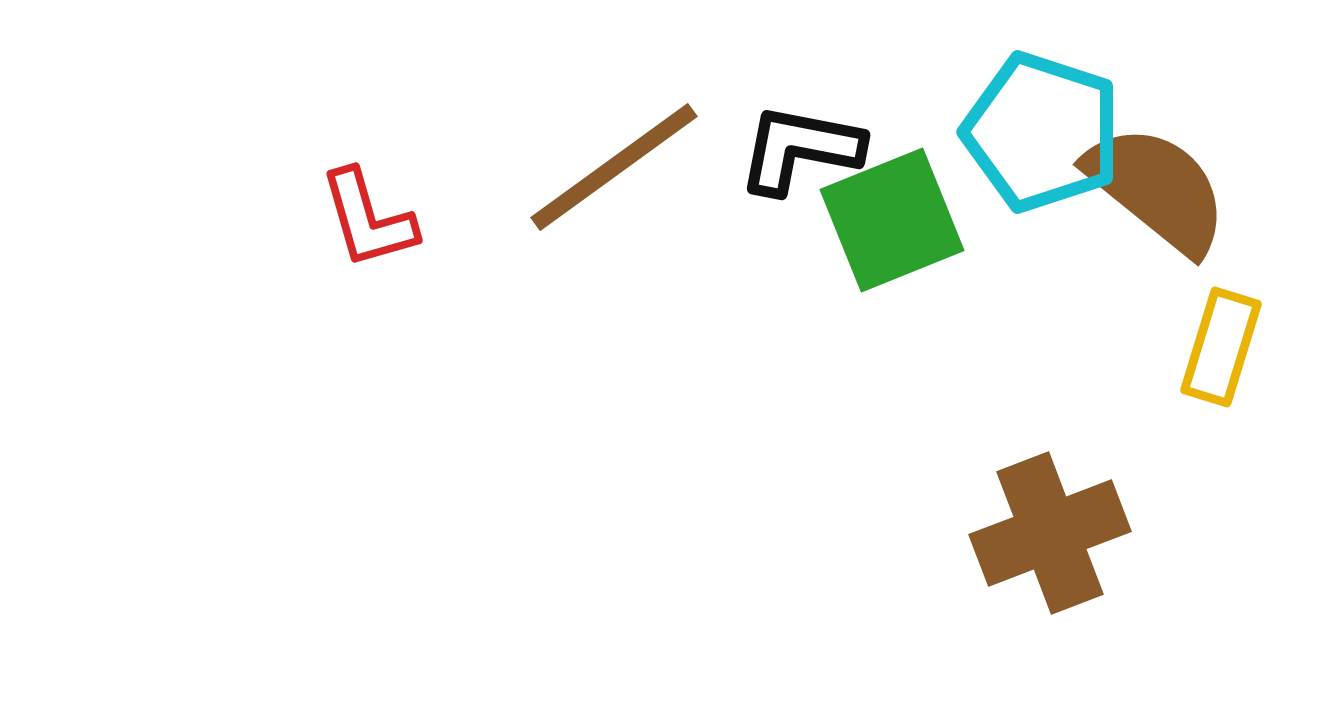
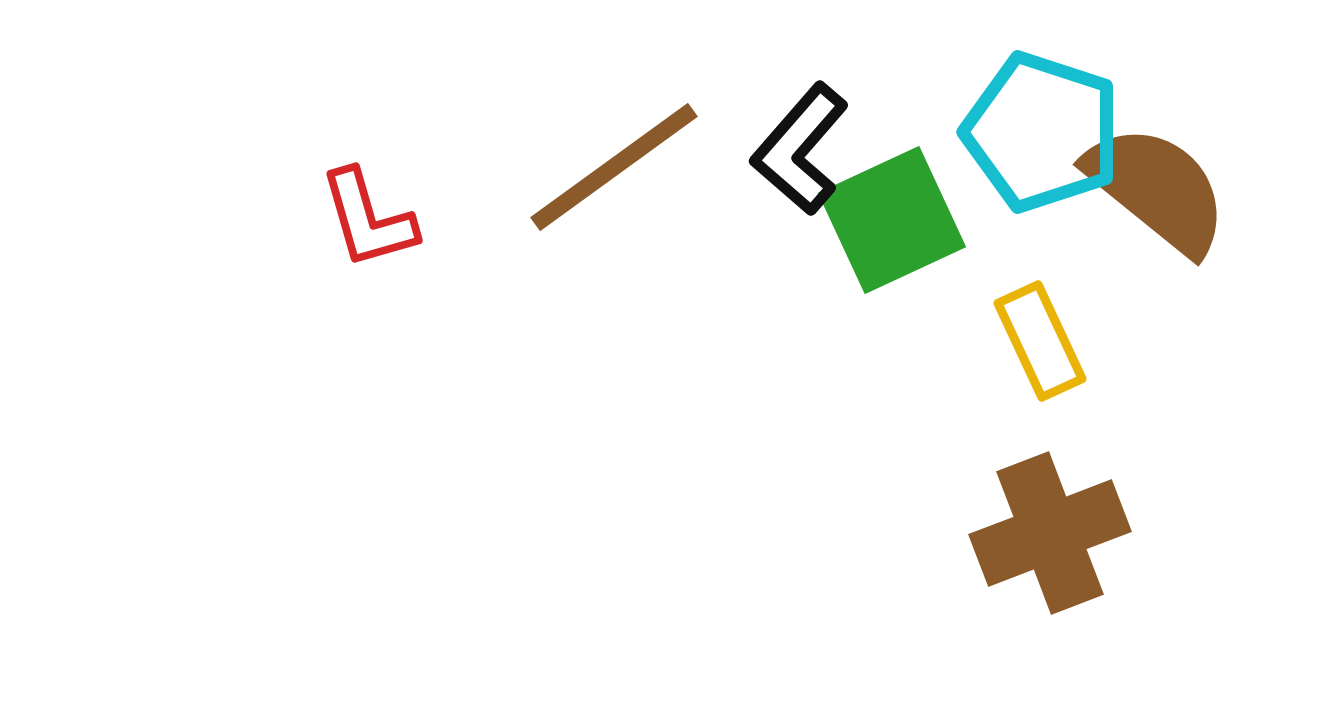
black L-shape: rotated 60 degrees counterclockwise
green square: rotated 3 degrees counterclockwise
yellow rectangle: moved 181 px left, 6 px up; rotated 42 degrees counterclockwise
